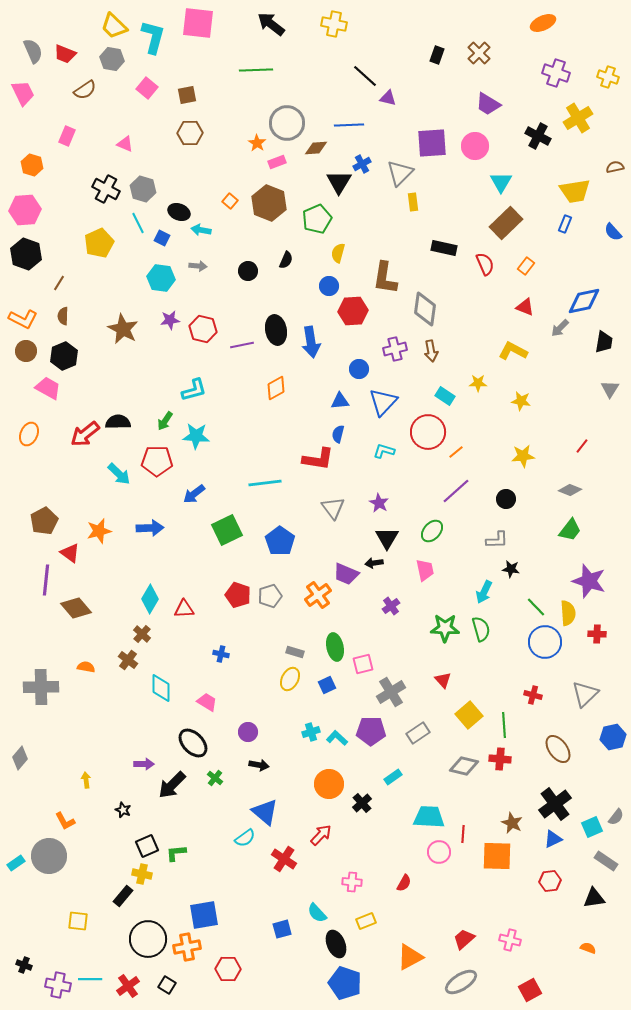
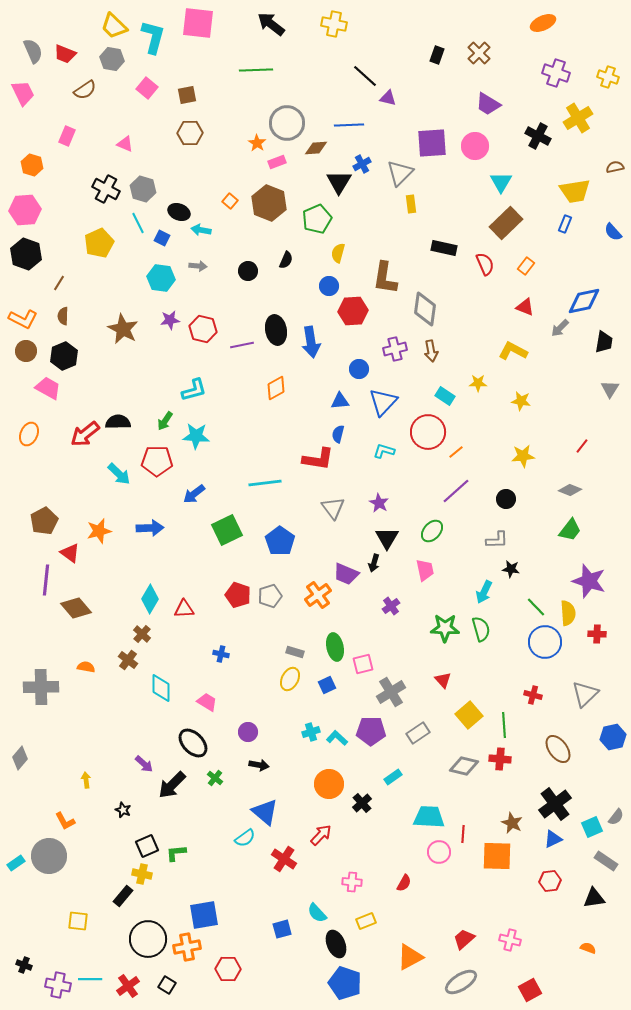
yellow rectangle at (413, 202): moved 2 px left, 2 px down
black arrow at (374, 563): rotated 66 degrees counterclockwise
purple arrow at (144, 764): rotated 42 degrees clockwise
